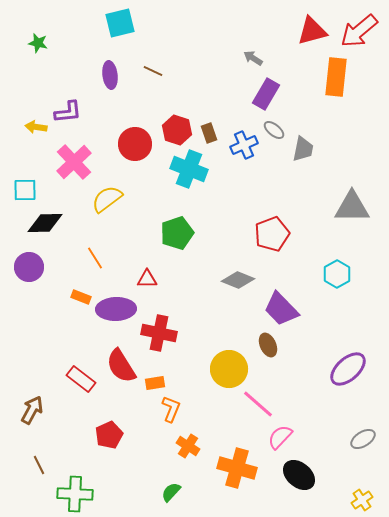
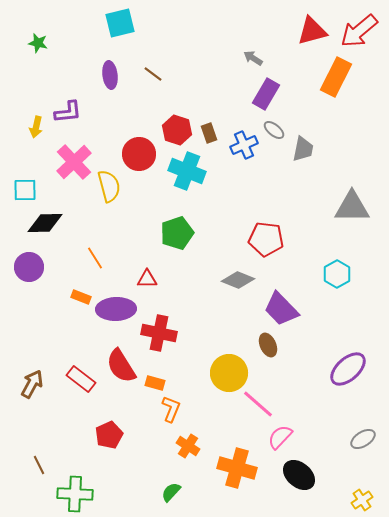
brown line at (153, 71): moved 3 px down; rotated 12 degrees clockwise
orange rectangle at (336, 77): rotated 21 degrees clockwise
yellow arrow at (36, 127): rotated 85 degrees counterclockwise
red circle at (135, 144): moved 4 px right, 10 px down
cyan cross at (189, 169): moved 2 px left, 2 px down
yellow semicircle at (107, 199): moved 2 px right, 13 px up; rotated 112 degrees clockwise
red pentagon at (272, 234): moved 6 px left, 5 px down; rotated 28 degrees clockwise
yellow circle at (229, 369): moved 4 px down
orange rectangle at (155, 383): rotated 24 degrees clockwise
brown arrow at (32, 410): moved 26 px up
